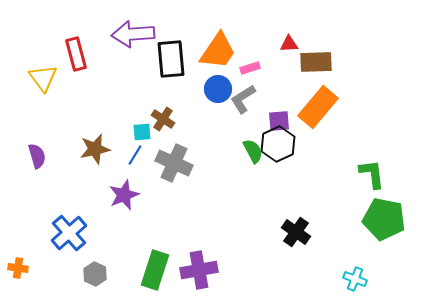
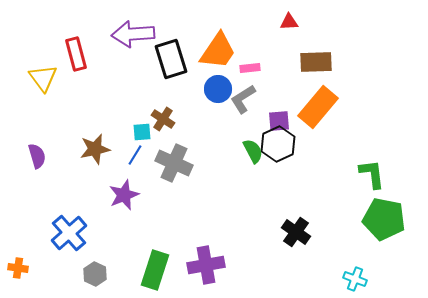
red triangle: moved 22 px up
black rectangle: rotated 12 degrees counterclockwise
pink rectangle: rotated 12 degrees clockwise
purple cross: moved 7 px right, 5 px up
